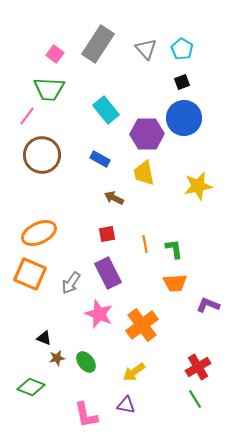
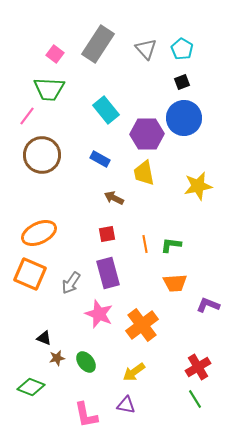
green L-shape: moved 3 px left, 4 px up; rotated 75 degrees counterclockwise
purple rectangle: rotated 12 degrees clockwise
